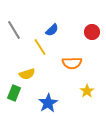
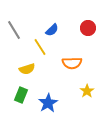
red circle: moved 4 px left, 4 px up
yellow semicircle: moved 5 px up
green rectangle: moved 7 px right, 2 px down
